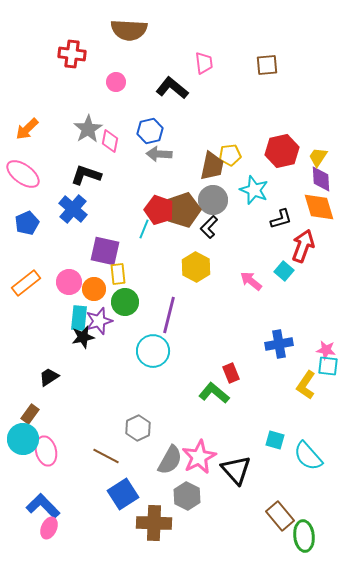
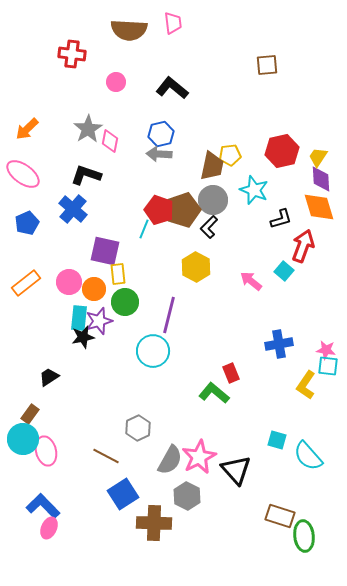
pink trapezoid at (204, 63): moved 31 px left, 40 px up
blue hexagon at (150, 131): moved 11 px right, 3 px down
cyan square at (275, 440): moved 2 px right
brown rectangle at (280, 516): rotated 32 degrees counterclockwise
